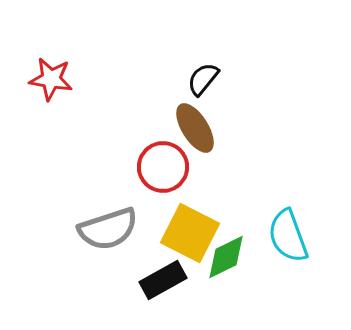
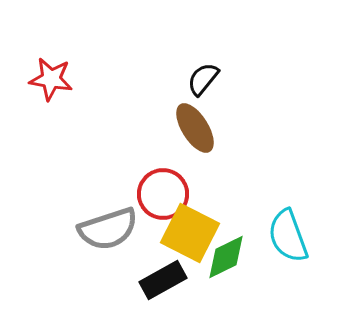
red circle: moved 27 px down
